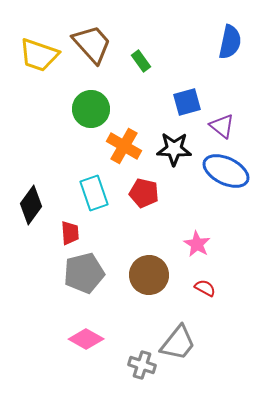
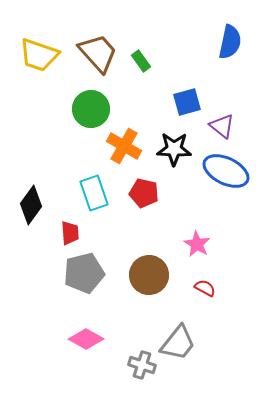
brown trapezoid: moved 6 px right, 9 px down
